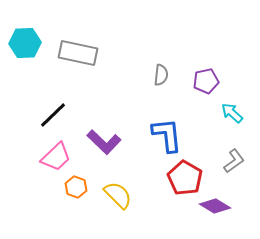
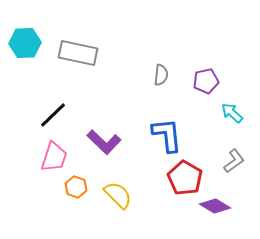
pink trapezoid: moved 2 px left; rotated 28 degrees counterclockwise
